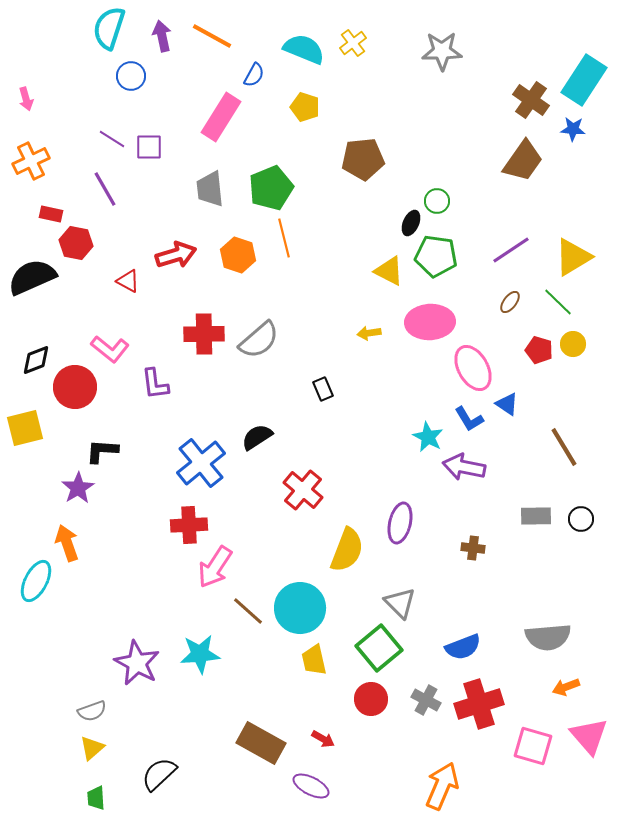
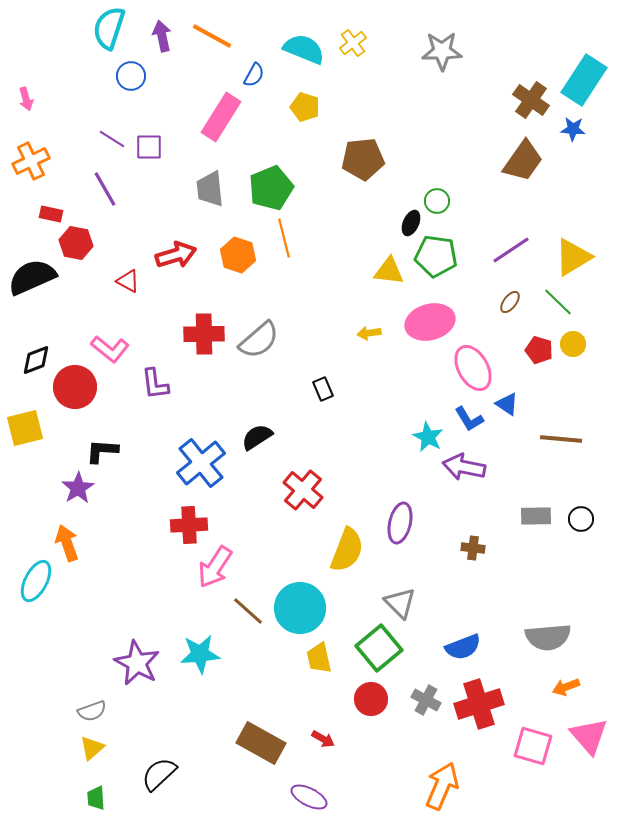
yellow triangle at (389, 271): rotated 20 degrees counterclockwise
pink ellipse at (430, 322): rotated 12 degrees counterclockwise
brown line at (564, 447): moved 3 px left, 8 px up; rotated 54 degrees counterclockwise
yellow trapezoid at (314, 660): moved 5 px right, 2 px up
purple ellipse at (311, 786): moved 2 px left, 11 px down
